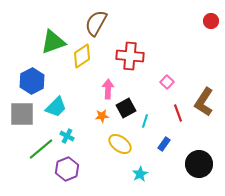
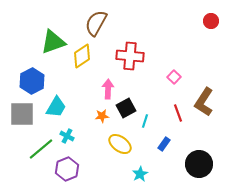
pink square: moved 7 px right, 5 px up
cyan trapezoid: rotated 15 degrees counterclockwise
